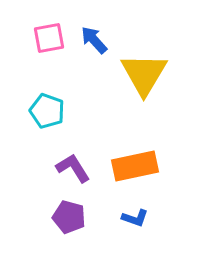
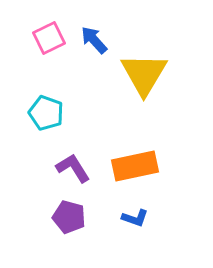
pink square: rotated 16 degrees counterclockwise
cyan pentagon: moved 1 px left, 2 px down
